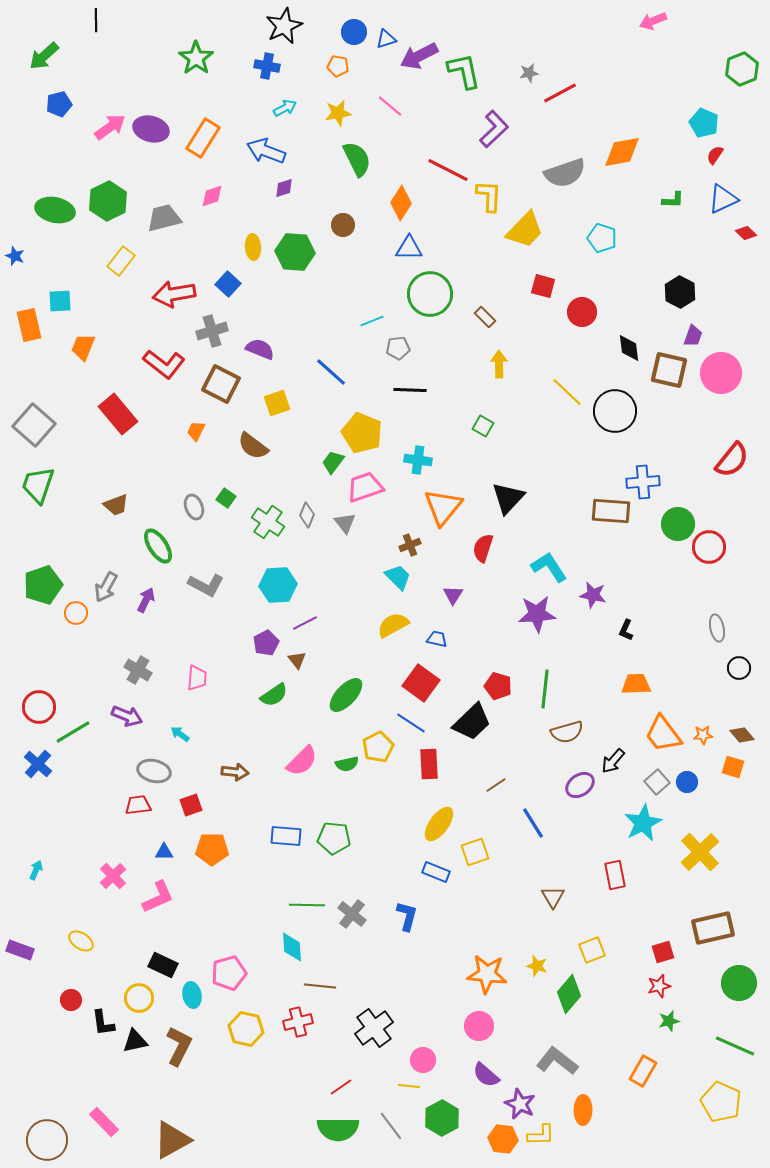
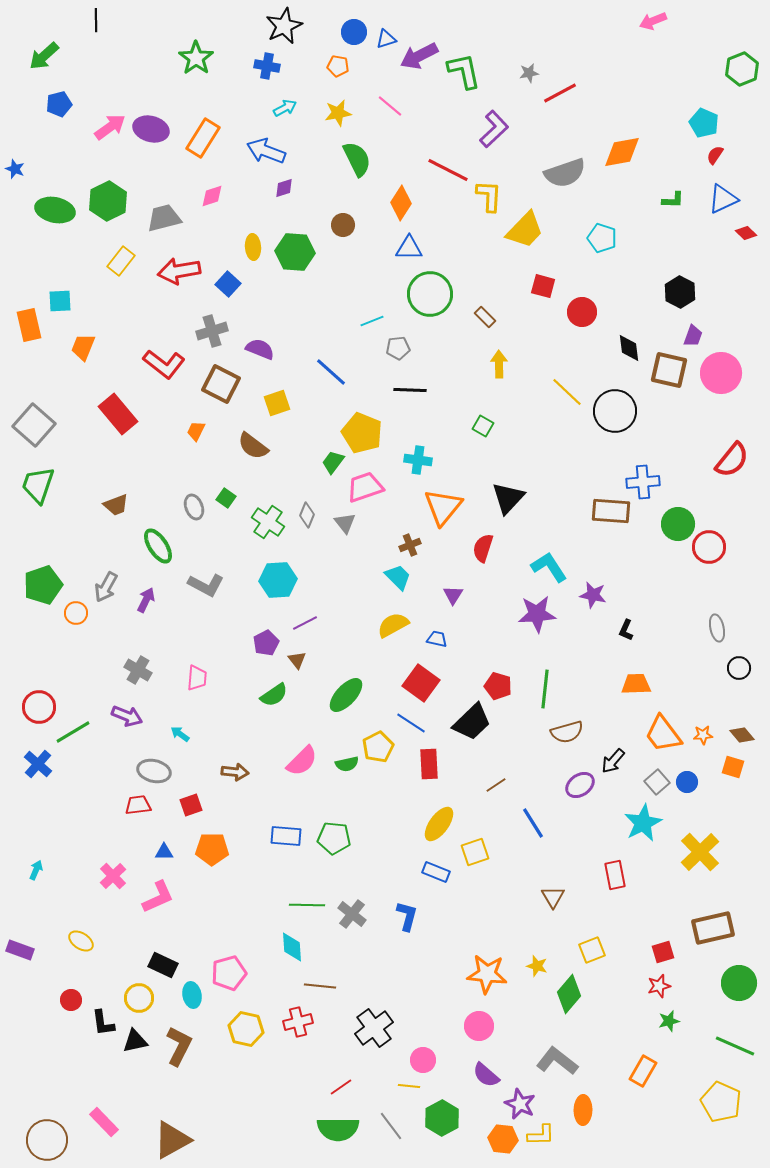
blue star at (15, 256): moved 87 px up
red arrow at (174, 294): moved 5 px right, 23 px up
cyan hexagon at (278, 585): moved 5 px up
